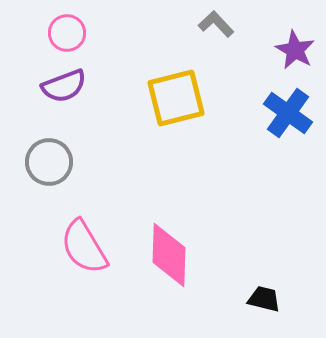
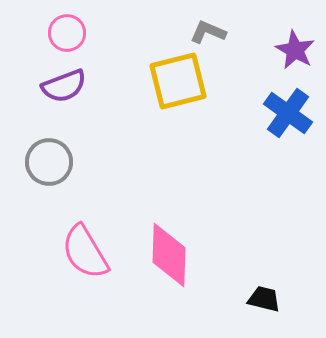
gray L-shape: moved 8 px left, 8 px down; rotated 24 degrees counterclockwise
yellow square: moved 2 px right, 17 px up
pink semicircle: moved 1 px right, 5 px down
